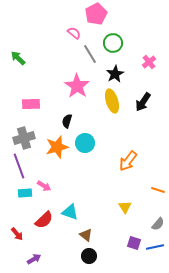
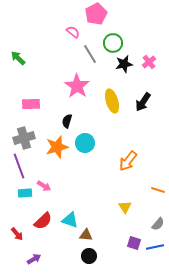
pink semicircle: moved 1 px left, 1 px up
black star: moved 9 px right, 10 px up; rotated 18 degrees clockwise
cyan triangle: moved 8 px down
red semicircle: moved 1 px left, 1 px down
brown triangle: rotated 32 degrees counterclockwise
